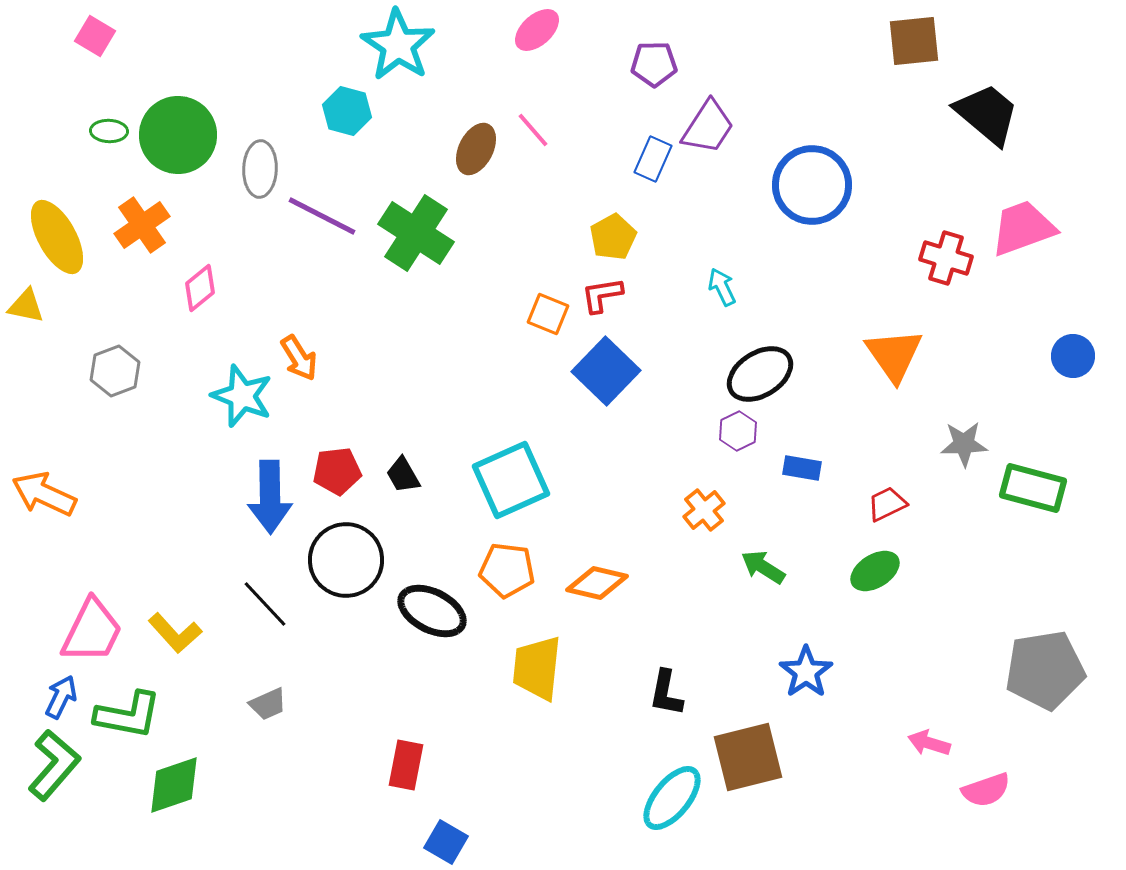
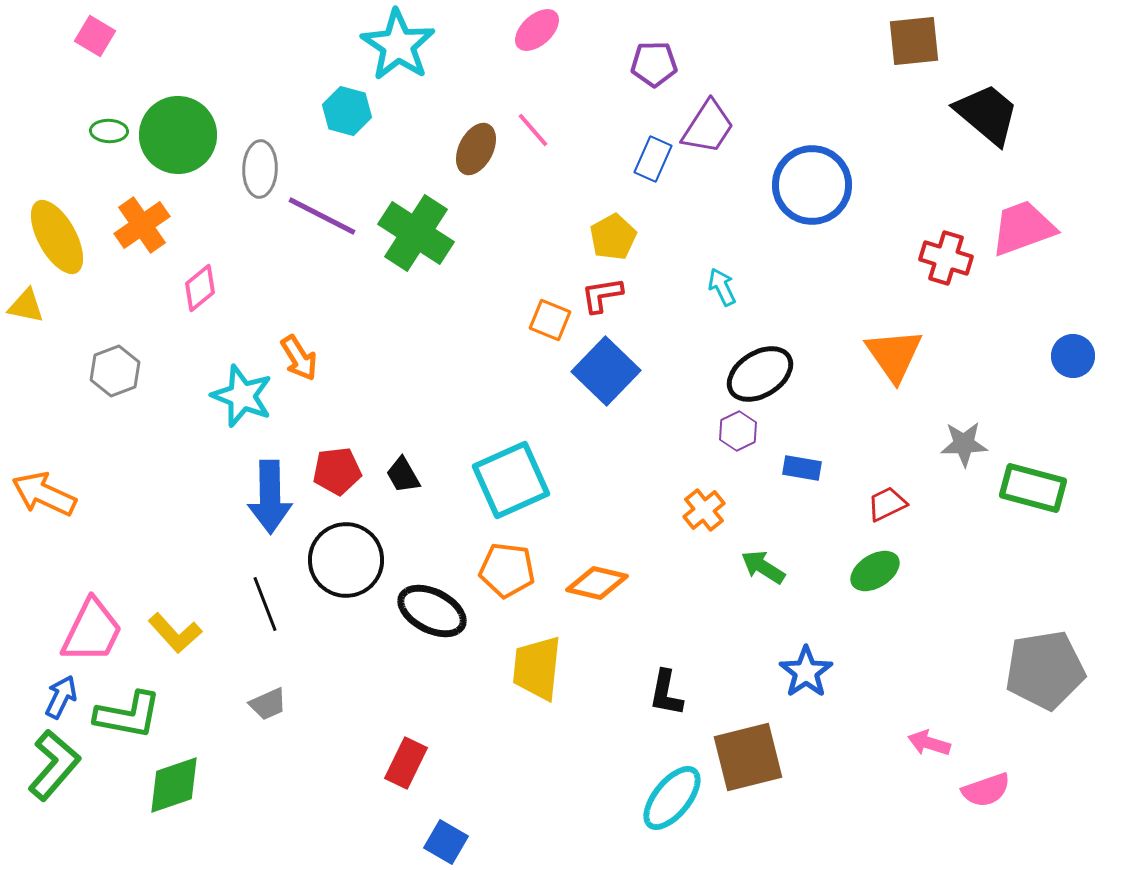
orange square at (548, 314): moved 2 px right, 6 px down
black line at (265, 604): rotated 22 degrees clockwise
red rectangle at (406, 765): moved 2 px up; rotated 15 degrees clockwise
